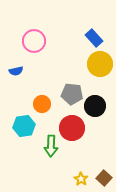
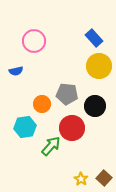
yellow circle: moved 1 px left, 2 px down
gray pentagon: moved 5 px left
cyan hexagon: moved 1 px right, 1 px down
green arrow: rotated 140 degrees counterclockwise
